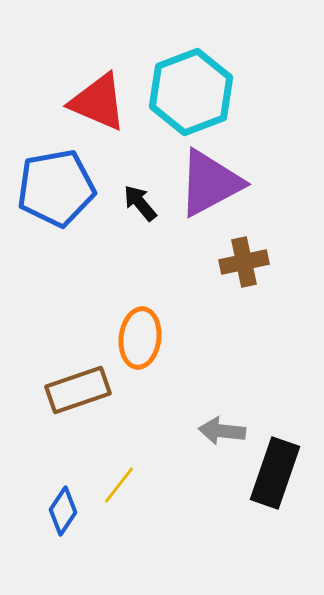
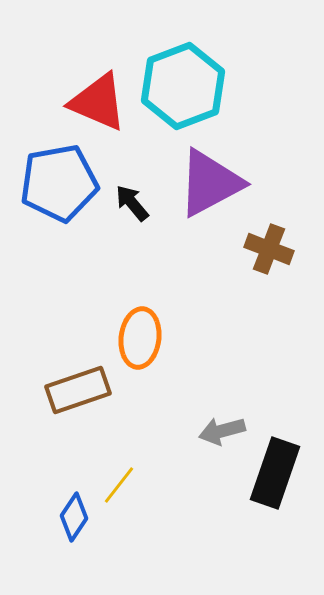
cyan hexagon: moved 8 px left, 6 px up
blue pentagon: moved 3 px right, 5 px up
black arrow: moved 8 px left
brown cross: moved 25 px right, 13 px up; rotated 33 degrees clockwise
gray arrow: rotated 21 degrees counterclockwise
blue diamond: moved 11 px right, 6 px down
